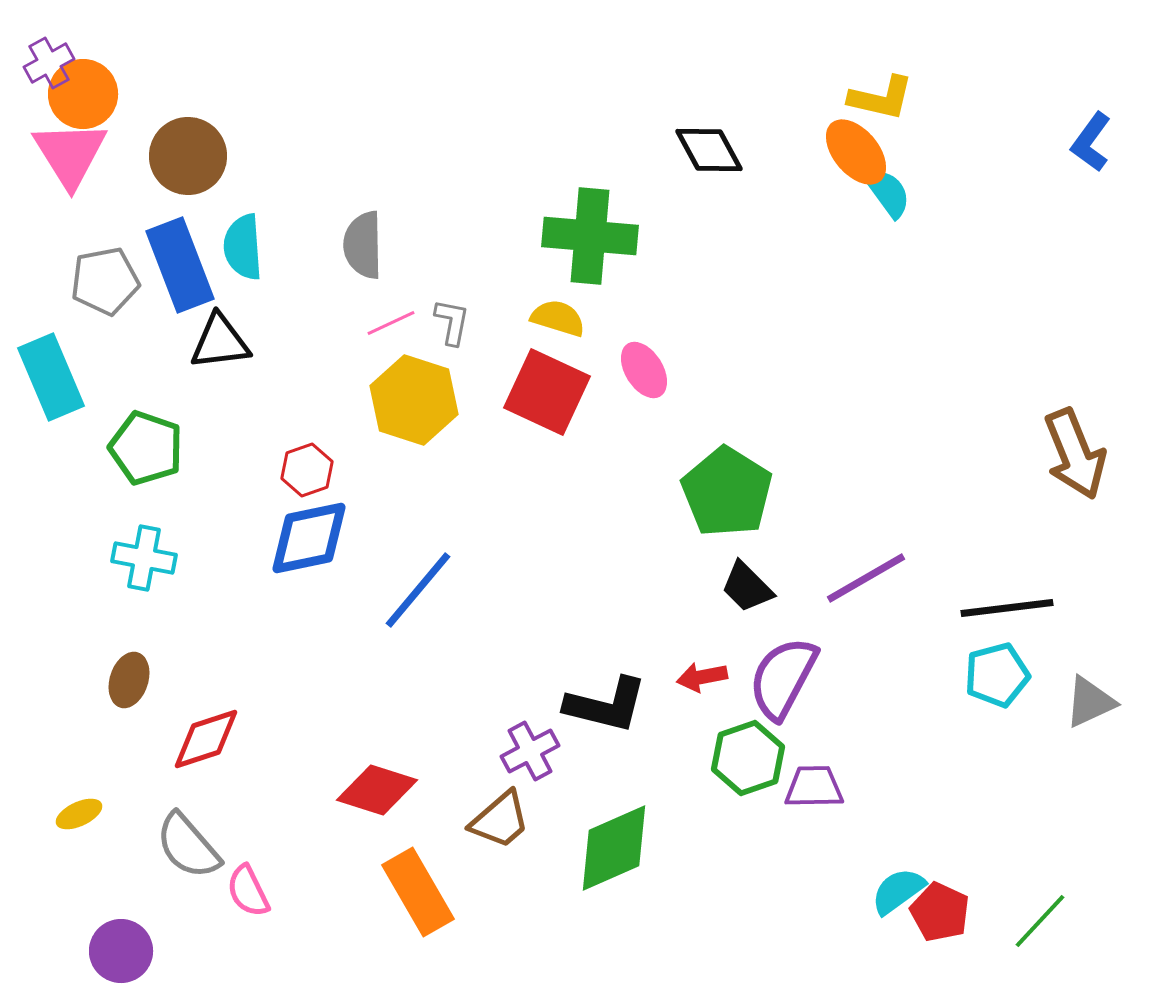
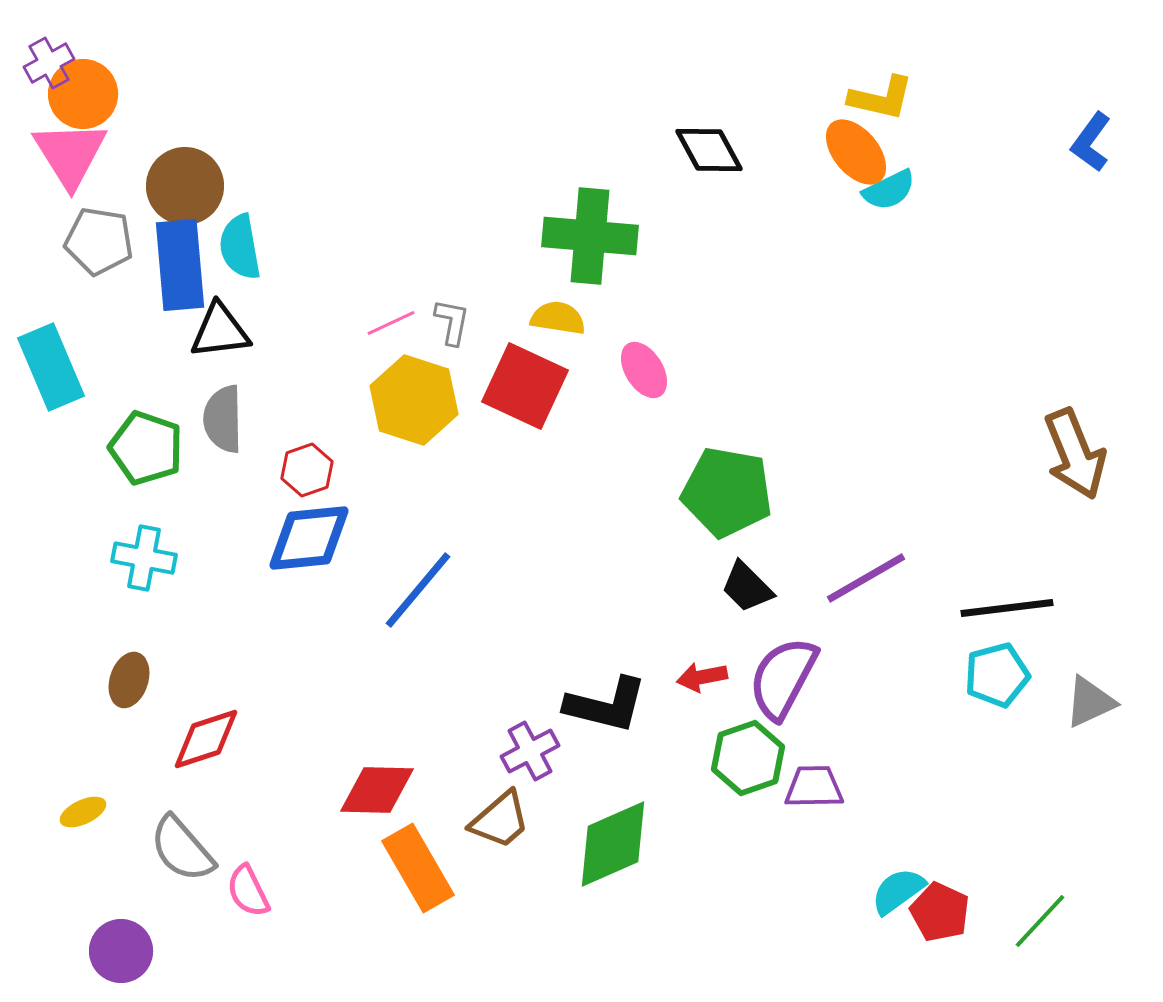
brown circle at (188, 156): moved 3 px left, 30 px down
cyan semicircle at (888, 193): moved 1 px right, 3 px up; rotated 100 degrees clockwise
gray semicircle at (363, 245): moved 140 px left, 174 px down
cyan semicircle at (243, 247): moved 3 px left; rotated 6 degrees counterclockwise
blue rectangle at (180, 265): rotated 16 degrees clockwise
gray pentagon at (105, 281): moved 6 px left, 40 px up; rotated 20 degrees clockwise
yellow semicircle at (558, 318): rotated 8 degrees counterclockwise
black triangle at (220, 342): moved 11 px up
cyan rectangle at (51, 377): moved 10 px up
red square at (547, 392): moved 22 px left, 6 px up
green pentagon at (727, 492): rotated 22 degrees counterclockwise
blue diamond at (309, 538): rotated 6 degrees clockwise
red diamond at (377, 790): rotated 16 degrees counterclockwise
yellow ellipse at (79, 814): moved 4 px right, 2 px up
gray semicircle at (188, 846): moved 6 px left, 3 px down
green diamond at (614, 848): moved 1 px left, 4 px up
orange rectangle at (418, 892): moved 24 px up
